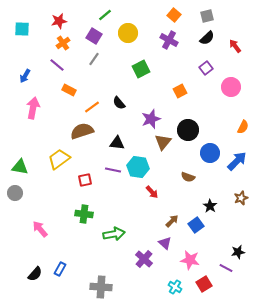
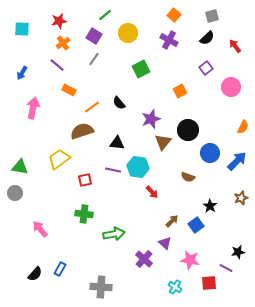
gray square at (207, 16): moved 5 px right
blue arrow at (25, 76): moved 3 px left, 3 px up
red square at (204, 284): moved 5 px right, 1 px up; rotated 28 degrees clockwise
